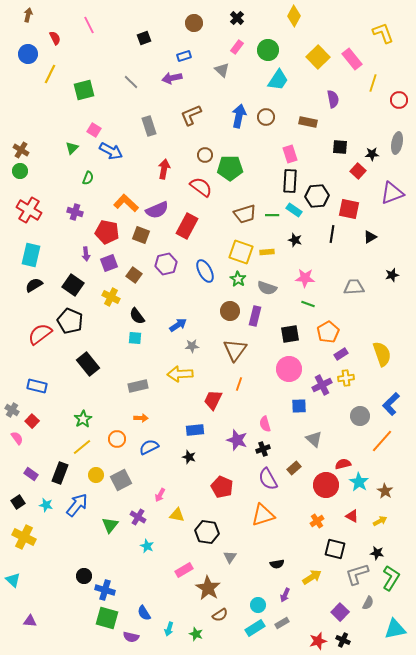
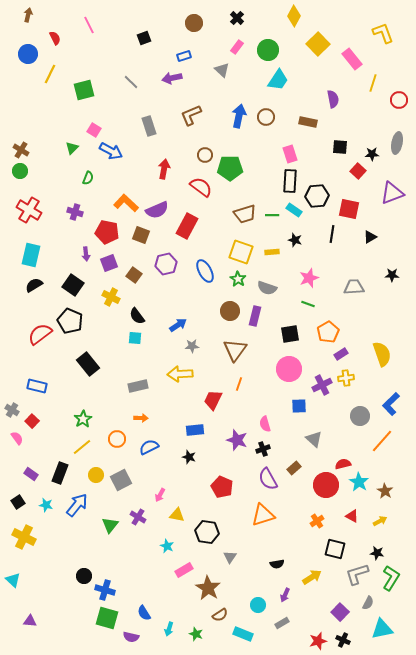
yellow square at (318, 57): moved 13 px up
yellow rectangle at (267, 252): moved 5 px right
black star at (392, 275): rotated 16 degrees clockwise
pink star at (305, 278): moved 4 px right; rotated 24 degrees counterclockwise
cyan star at (147, 546): moved 20 px right
cyan rectangle at (255, 628): moved 12 px left, 6 px down; rotated 54 degrees clockwise
cyan triangle at (395, 629): moved 13 px left
